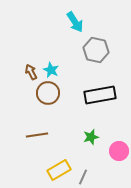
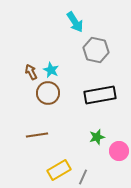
green star: moved 6 px right
